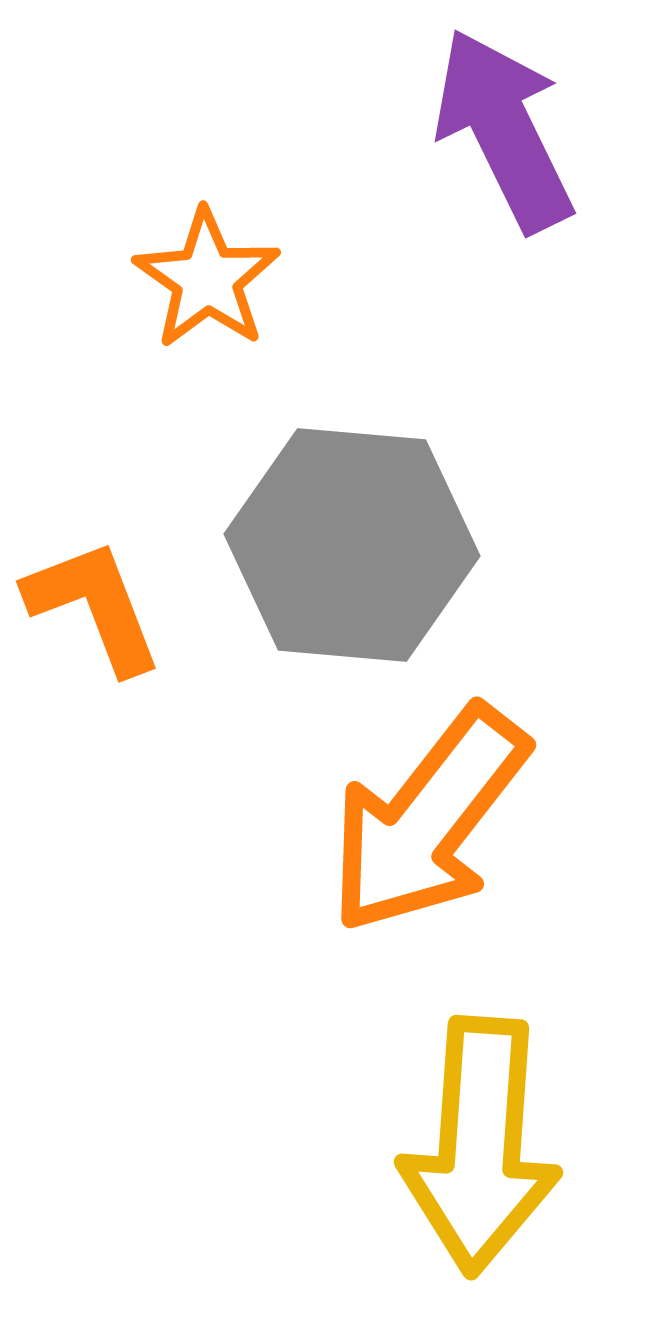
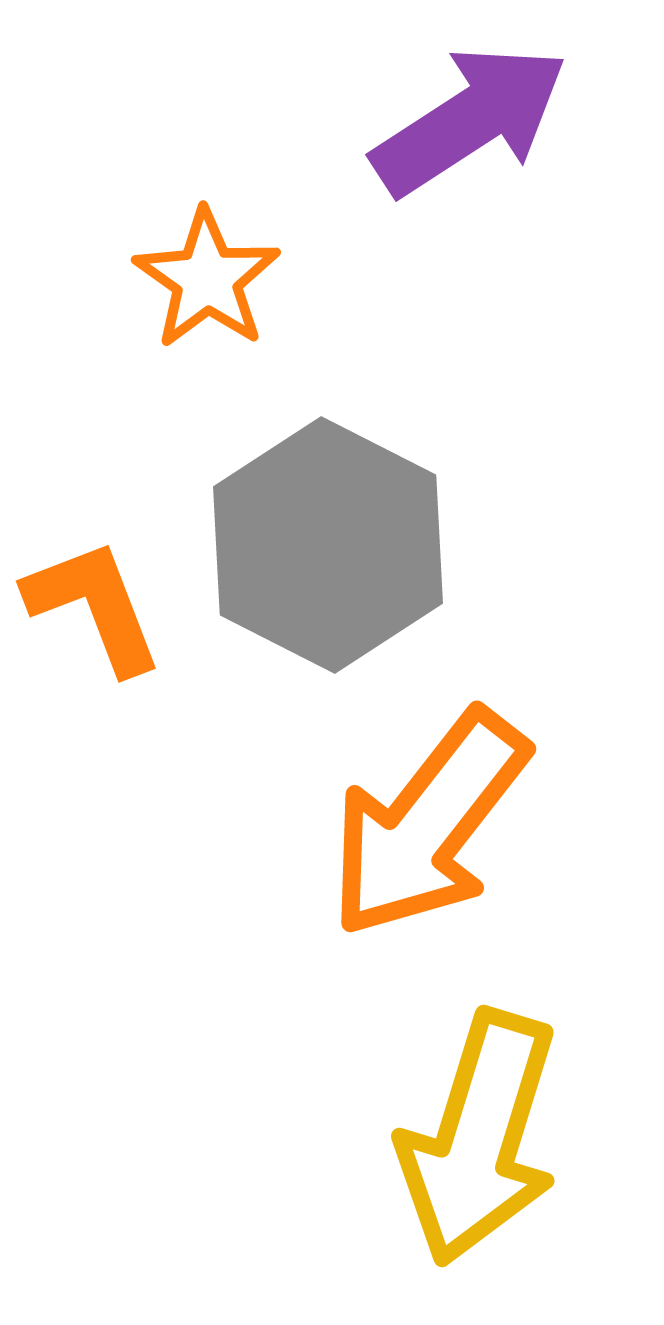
purple arrow: moved 34 px left, 10 px up; rotated 83 degrees clockwise
gray hexagon: moved 24 px left; rotated 22 degrees clockwise
orange arrow: moved 4 px down
yellow arrow: moved 1 px left, 8 px up; rotated 13 degrees clockwise
